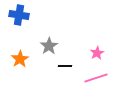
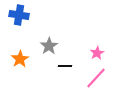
pink line: rotated 30 degrees counterclockwise
